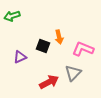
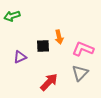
black square: rotated 24 degrees counterclockwise
gray triangle: moved 7 px right
red arrow: rotated 18 degrees counterclockwise
